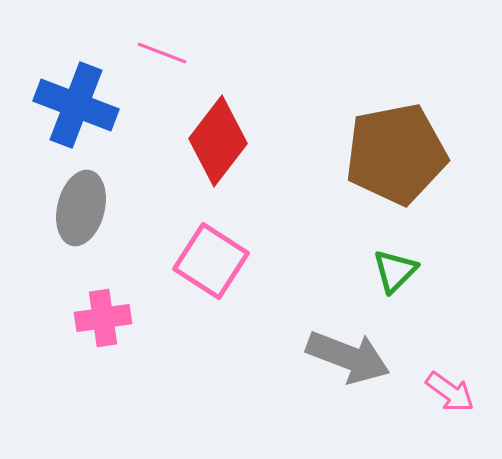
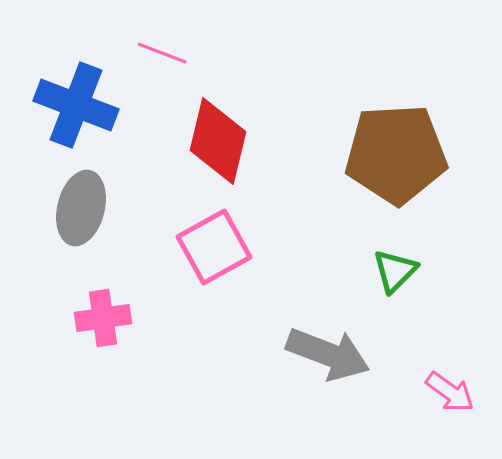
red diamond: rotated 24 degrees counterclockwise
brown pentagon: rotated 8 degrees clockwise
pink square: moved 3 px right, 14 px up; rotated 28 degrees clockwise
gray arrow: moved 20 px left, 3 px up
